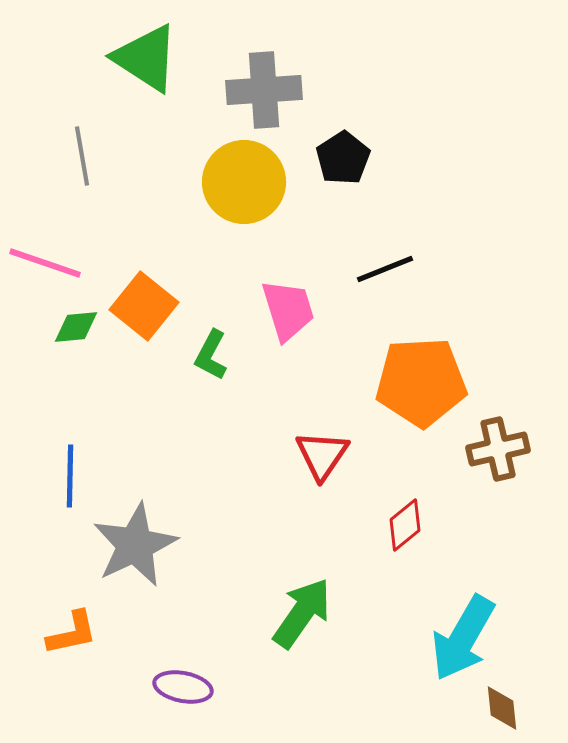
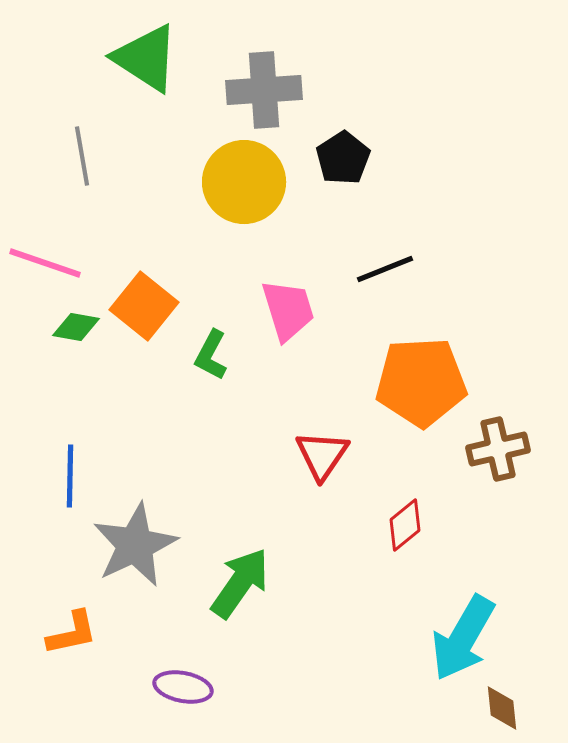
green diamond: rotated 15 degrees clockwise
green arrow: moved 62 px left, 30 px up
